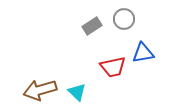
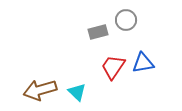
gray circle: moved 2 px right, 1 px down
gray rectangle: moved 6 px right, 6 px down; rotated 18 degrees clockwise
blue triangle: moved 10 px down
red trapezoid: rotated 136 degrees clockwise
